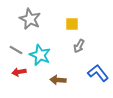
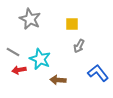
gray line: moved 3 px left, 2 px down
cyan star: moved 4 px down
red arrow: moved 2 px up
